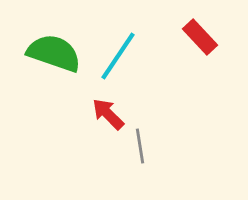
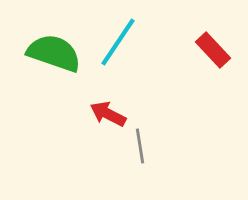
red rectangle: moved 13 px right, 13 px down
cyan line: moved 14 px up
red arrow: rotated 18 degrees counterclockwise
